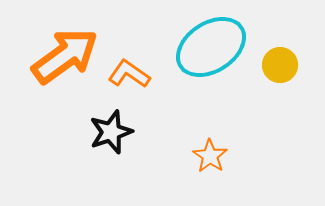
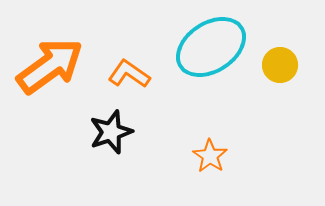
orange arrow: moved 15 px left, 10 px down
